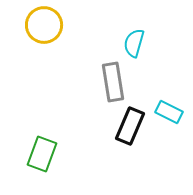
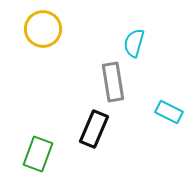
yellow circle: moved 1 px left, 4 px down
black rectangle: moved 36 px left, 3 px down
green rectangle: moved 4 px left
